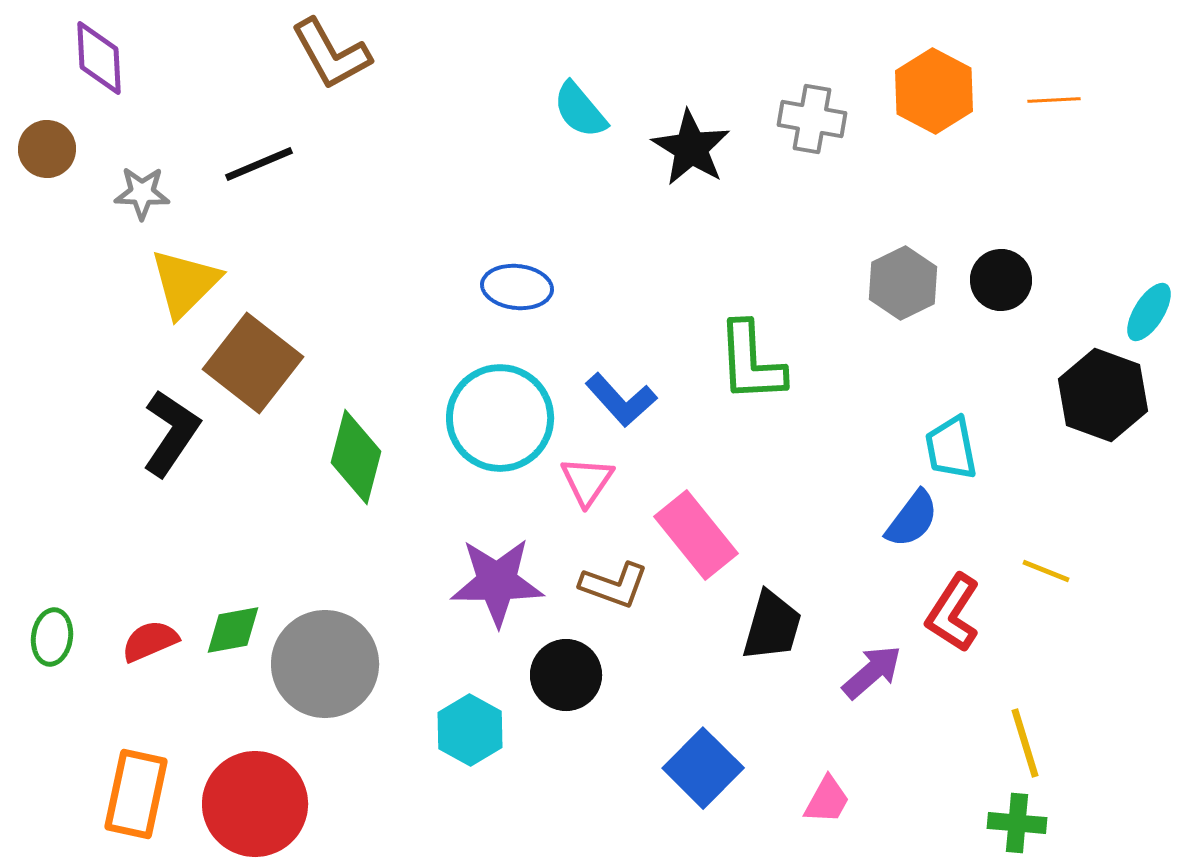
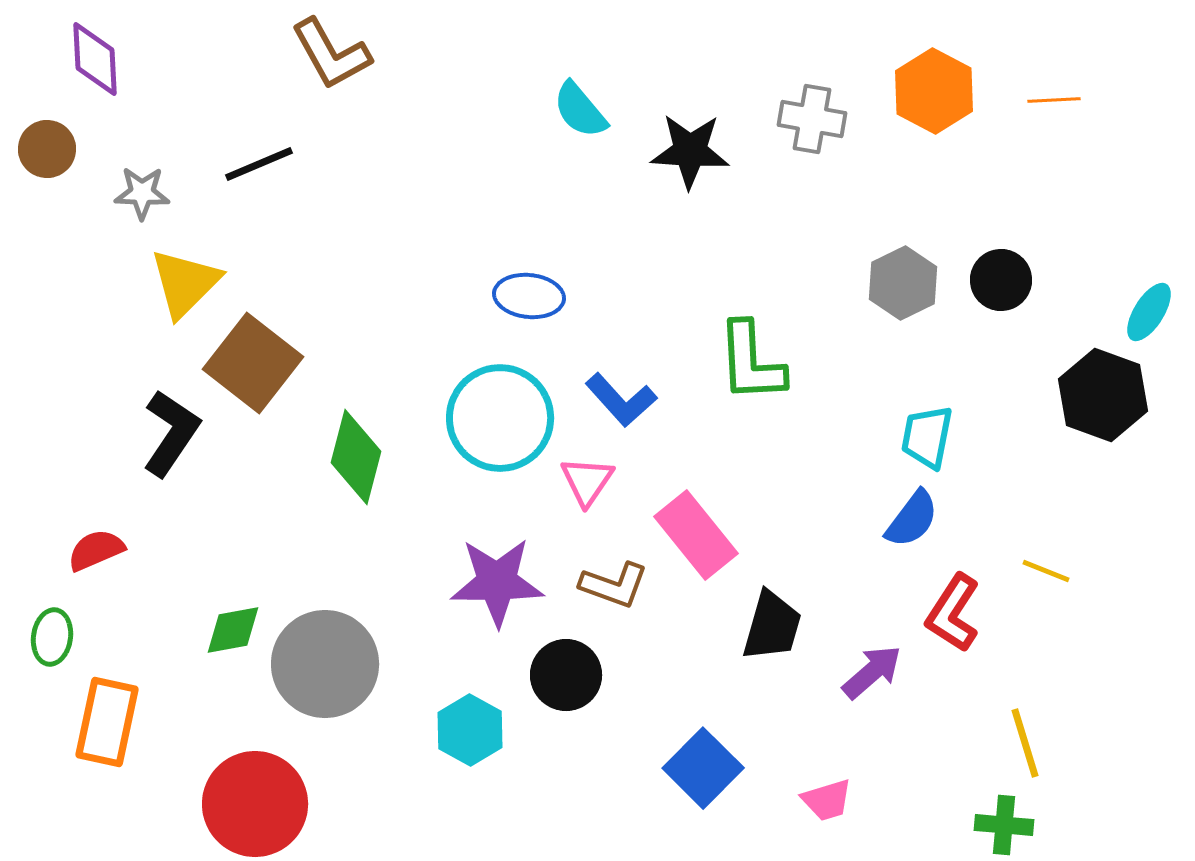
purple diamond at (99, 58): moved 4 px left, 1 px down
black star at (691, 148): moved 1 px left, 3 px down; rotated 28 degrees counterclockwise
blue ellipse at (517, 287): moved 12 px right, 9 px down
cyan trapezoid at (951, 448): moved 24 px left, 11 px up; rotated 22 degrees clockwise
red semicircle at (150, 641): moved 54 px left, 91 px up
orange rectangle at (136, 794): moved 29 px left, 72 px up
pink trapezoid at (827, 800): rotated 44 degrees clockwise
green cross at (1017, 823): moved 13 px left, 2 px down
